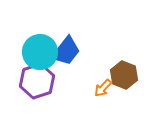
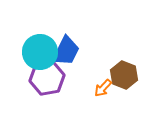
blue trapezoid: rotated 12 degrees counterclockwise
purple hexagon: moved 10 px right, 3 px up; rotated 8 degrees clockwise
